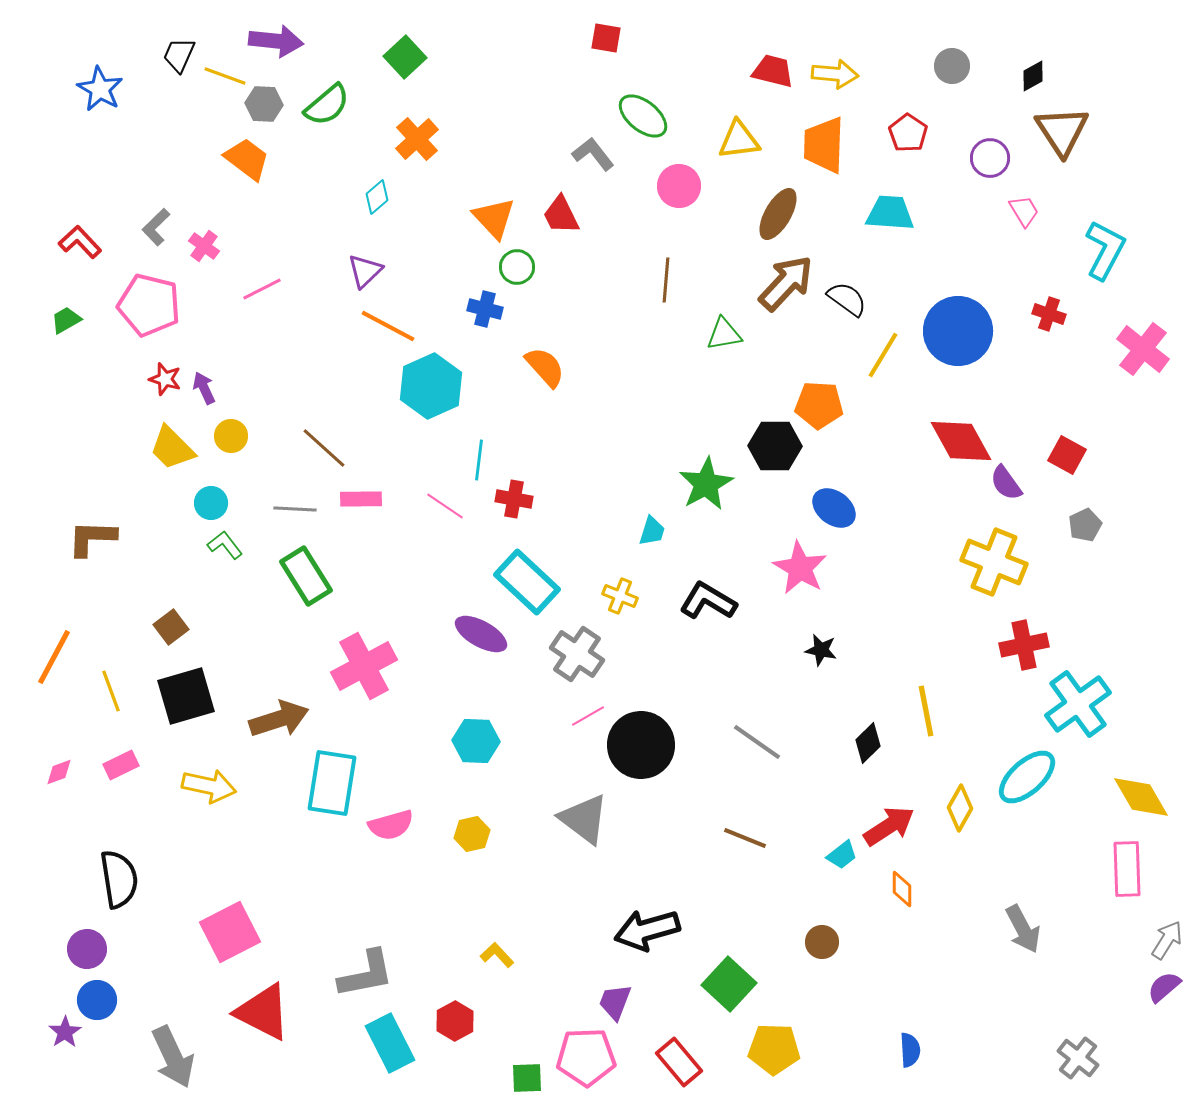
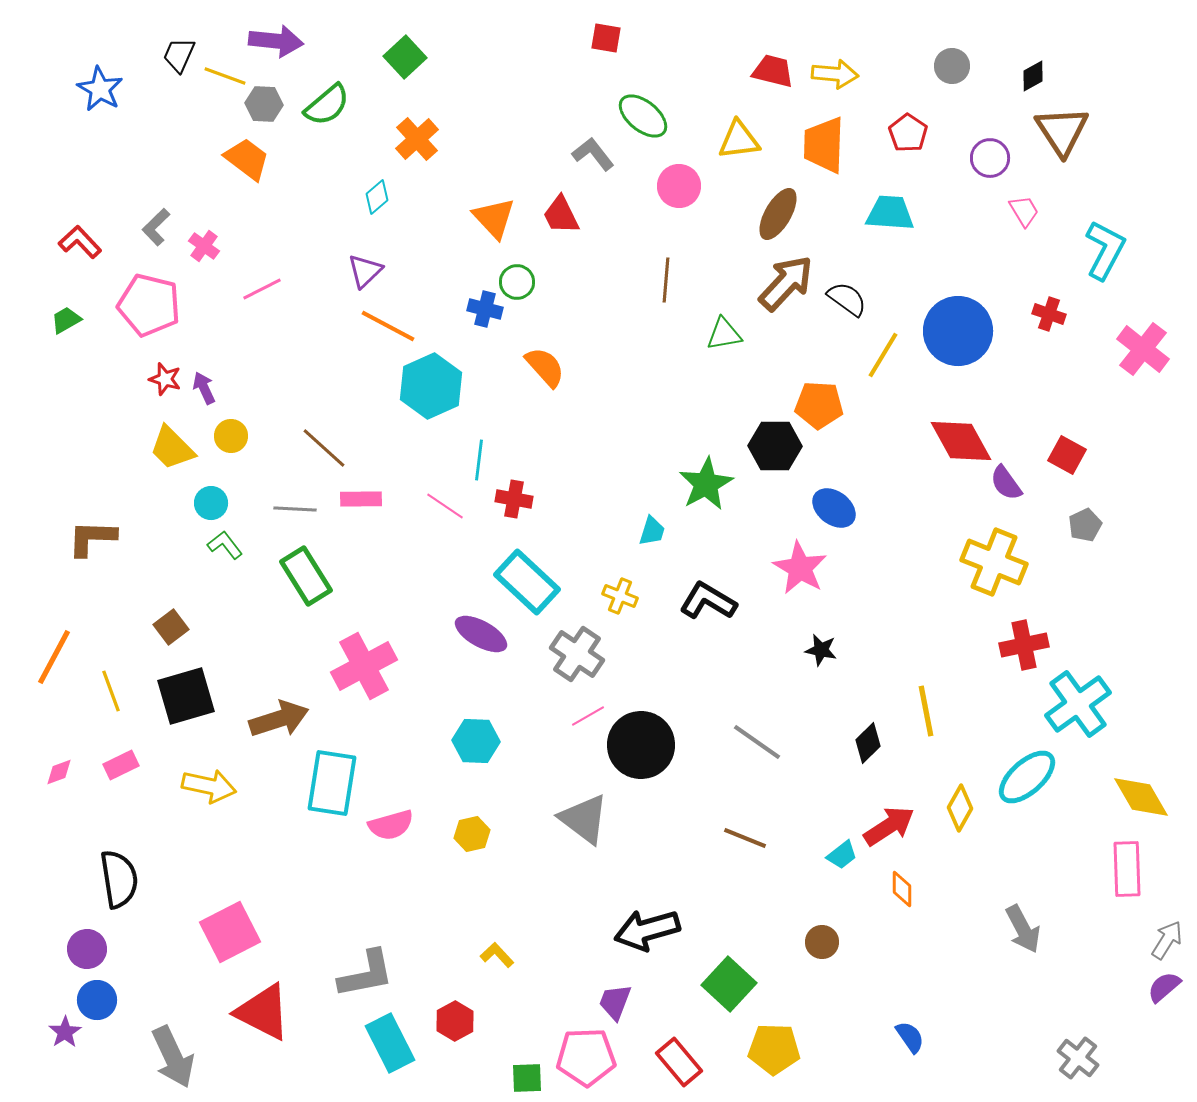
green circle at (517, 267): moved 15 px down
blue semicircle at (910, 1050): moved 13 px up; rotated 32 degrees counterclockwise
